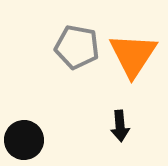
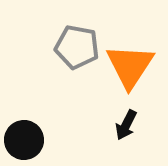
orange triangle: moved 3 px left, 11 px down
black arrow: moved 6 px right, 1 px up; rotated 32 degrees clockwise
